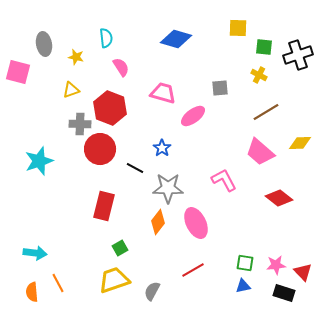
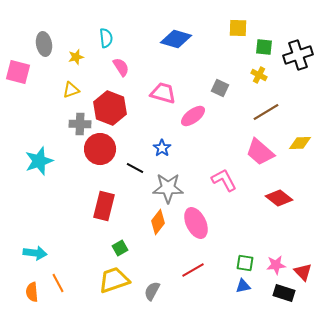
yellow star at (76, 57): rotated 28 degrees counterclockwise
gray square at (220, 88): rotated 30 degrees clockwise
